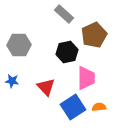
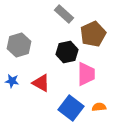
brown pentagon: moved 1 px left, 1 px up
gray hexagon: rotated 15 degrees counterclockwise
pink trapezoid: moved 4 px up
red triangle: moved 5 px left, 4 px up; rotated 18 degrees counterclockwise
blue square: moved 2 px left, 1 px down; rotated 20 degrees counterclockwise
